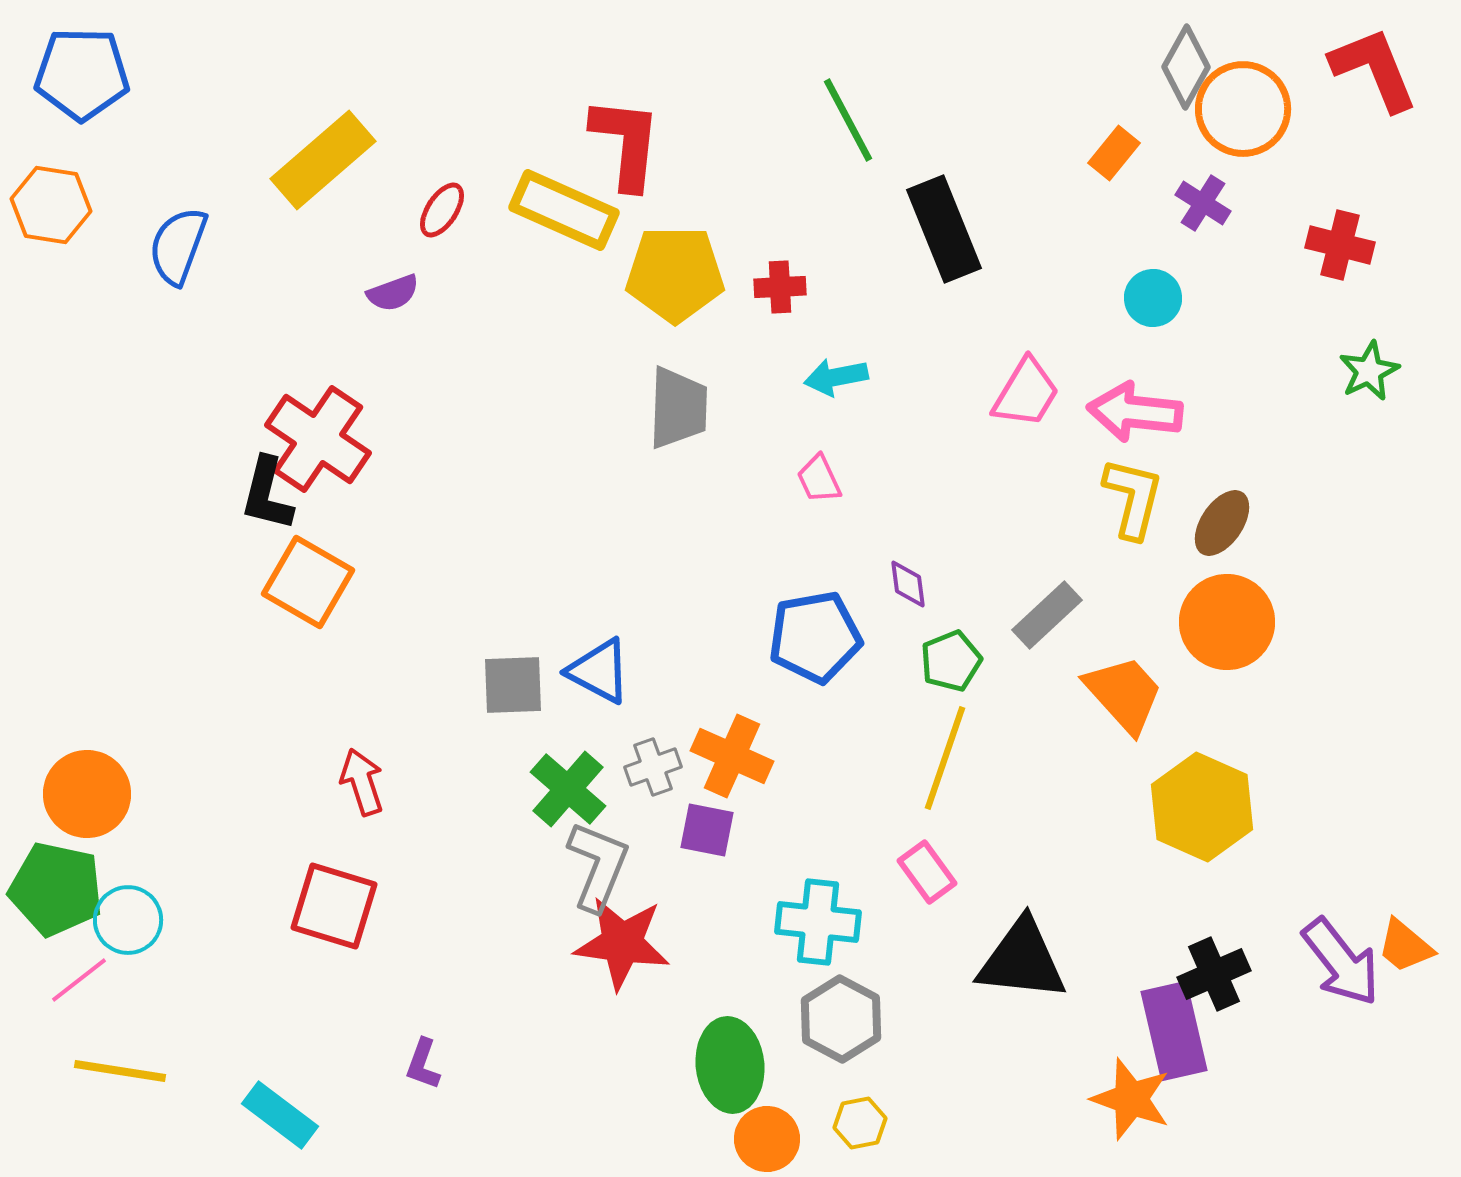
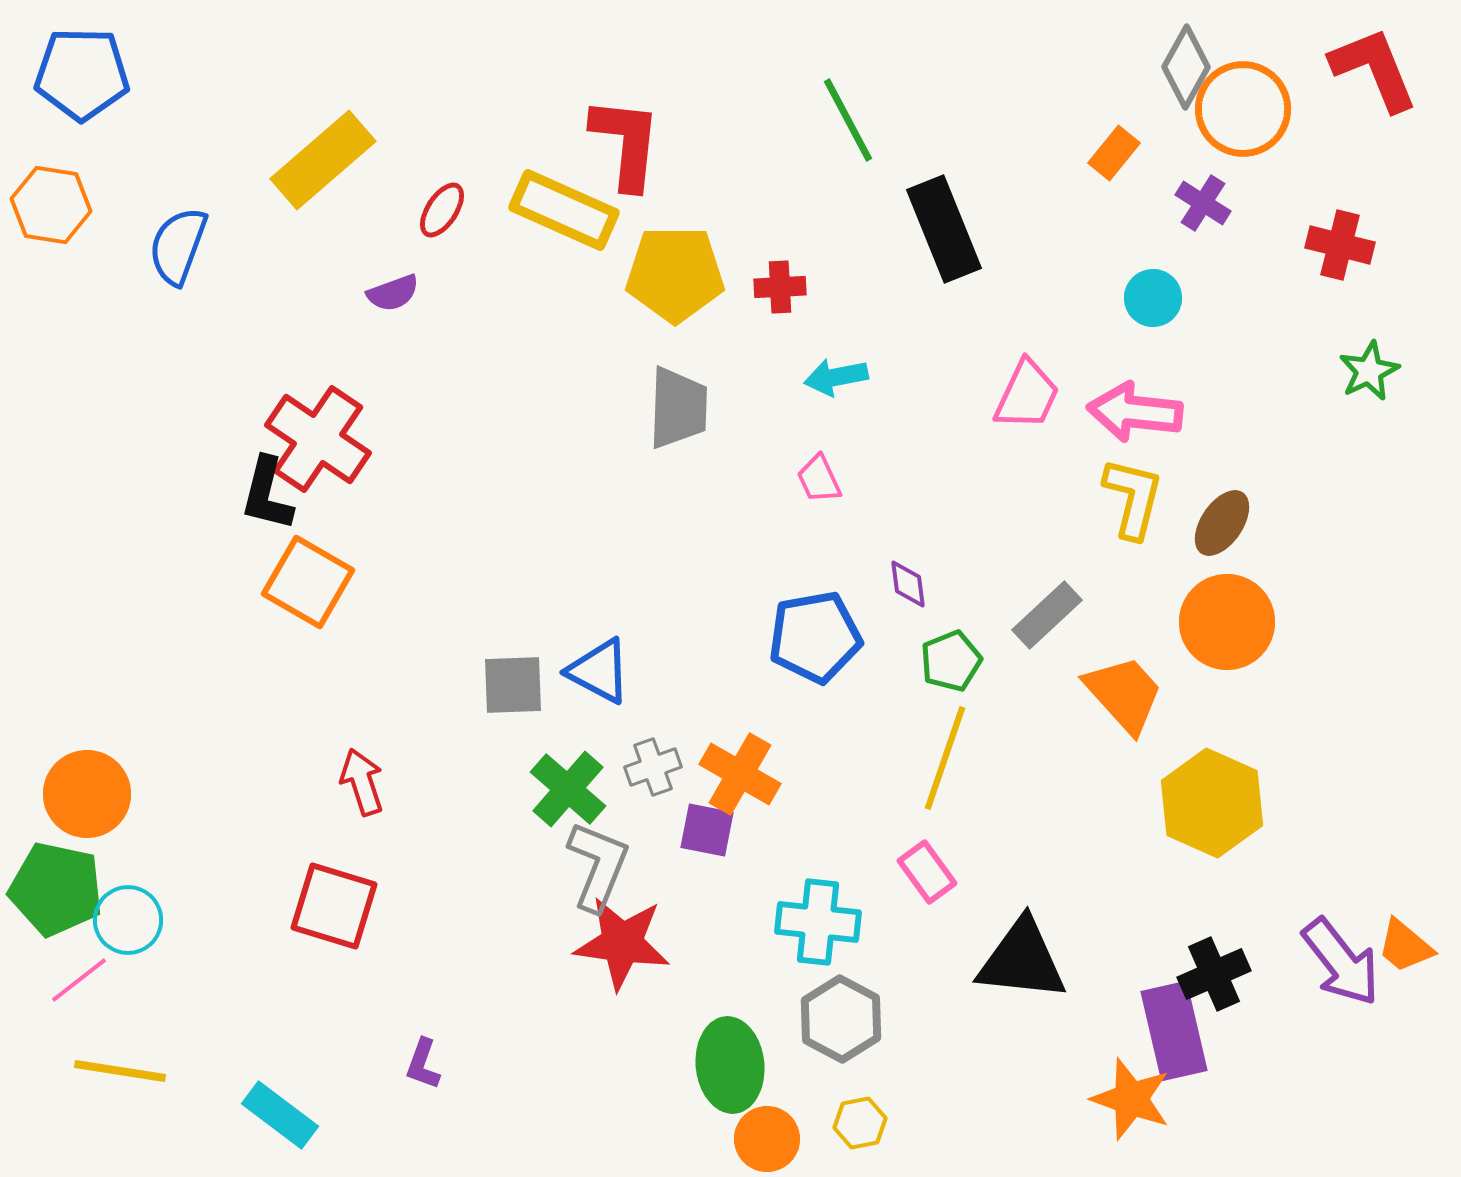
pink trapezoid at (1026, 393): moved 1 px right, 2 px down; rotated 6 degrees counterclockwise
orange cross at (732, 756): moved 8 px right, 18 px down; rotated 6 degrees clockwise
yellow hexagon at (1202, 807): moved 10 px right, 4 px up
